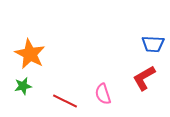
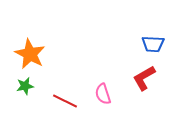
green star: moved 2 px right
